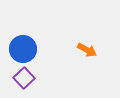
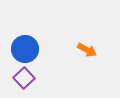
blue circle: moved 2 px right
